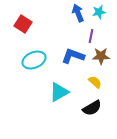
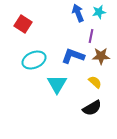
cyan triangle: moved 2 px left, 8 px up; rotated 30 degrees counterclockwise
